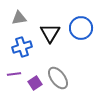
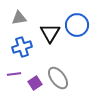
blue circle: moved 4 px left, 3 px up
